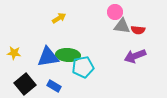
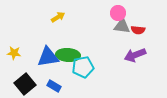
pink circle: moved 3 px right, 1 px down
yellow arrow: moved 1 px left, 1 px up
purple arrow: moved 1 px up
